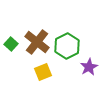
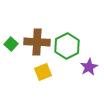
brown cross: rotated 35 degrees counterclockwise
